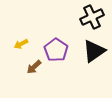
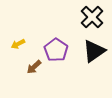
black cross: rotated 20 degrees counterclockwise
yellow arrow: moved 3 px left
